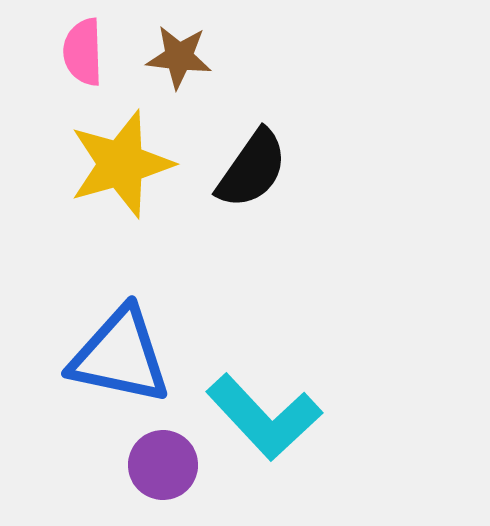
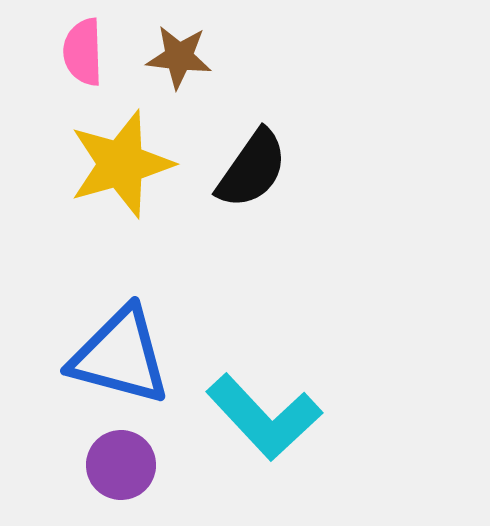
blue triangle: rotated 3 degrees clockwise
purple circle: moved 42 px left
